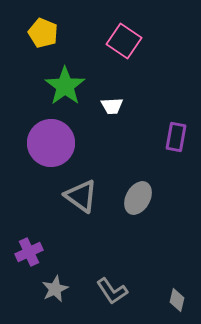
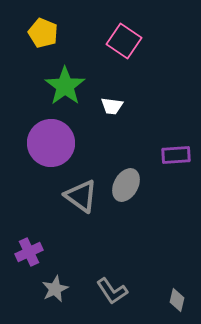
white trapezoid: rotated 10 degrees clockwise
purple rectangle: moved 18 px down; rotated 76 degrees clockwise
gray ellipse: moved 12 px left, 13 px up
